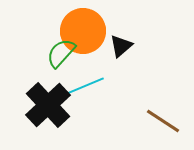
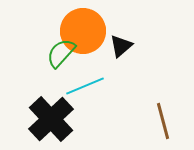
black cross: moved 3 px right, 14 px down
brown line: rotated 42 degrees clockwise
